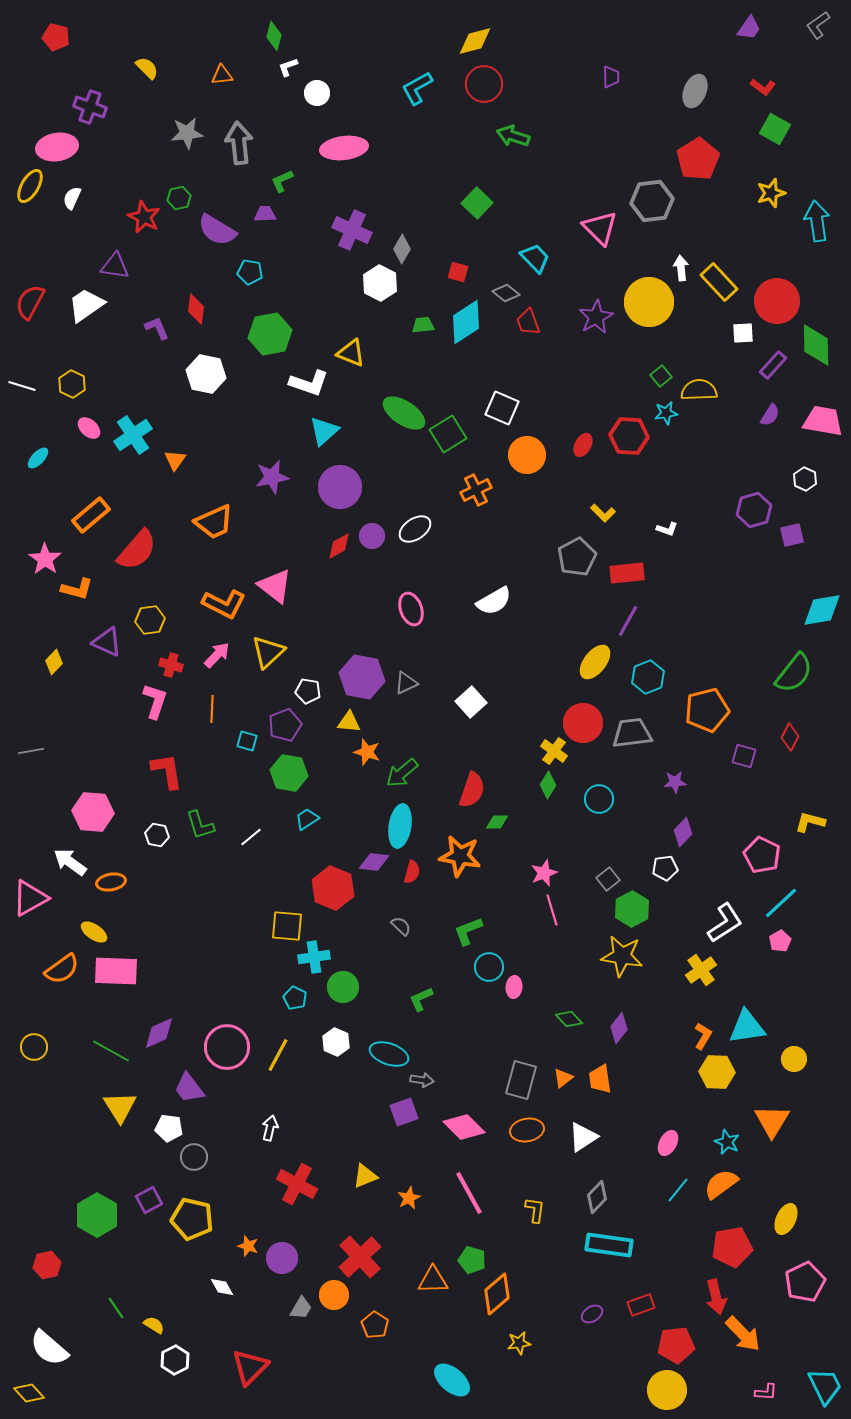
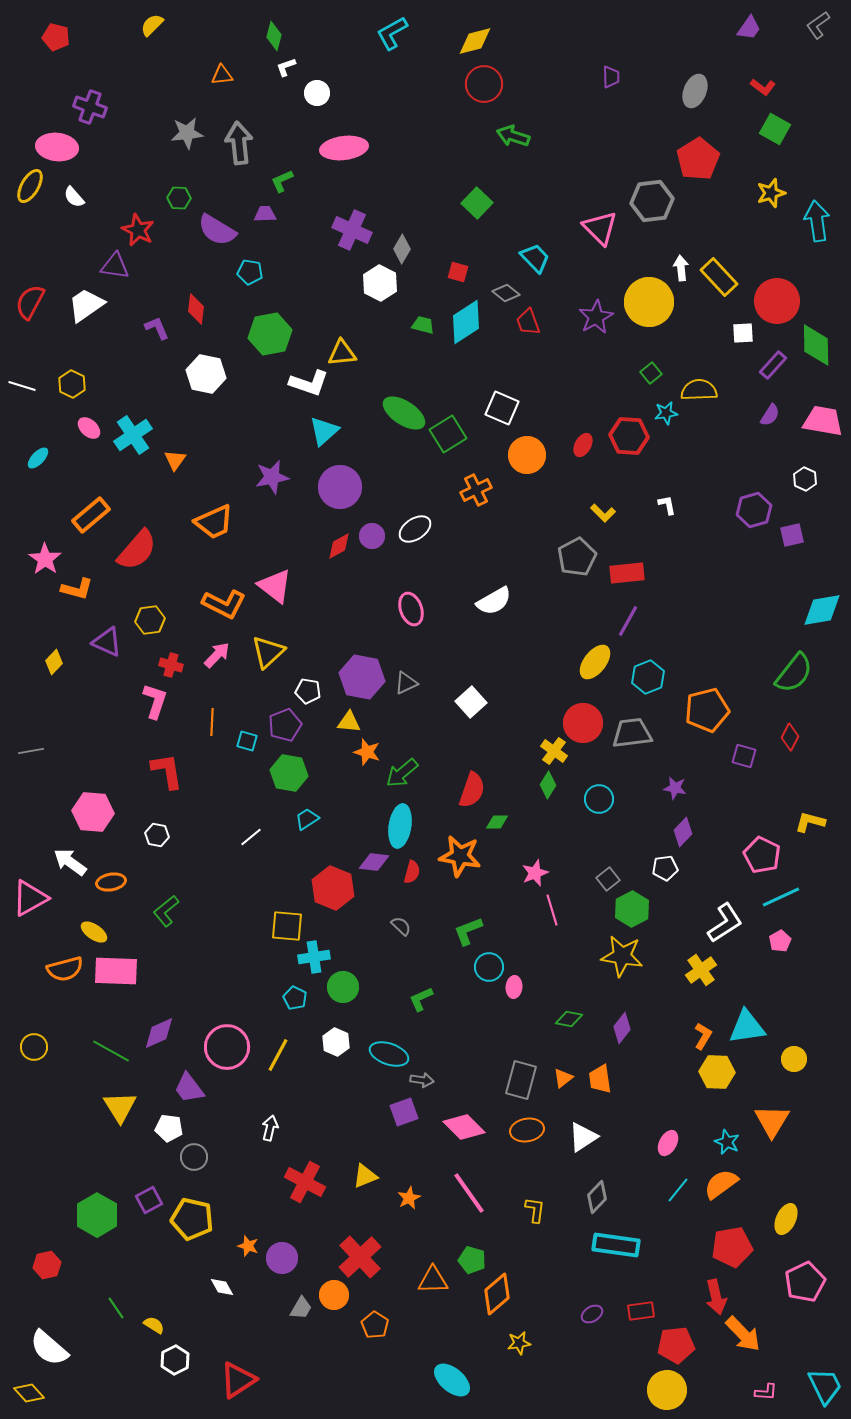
white L-shape at (288, 67): moved 2 px left
yellow semicircle at (147, 68): moved 5 px right, 43 px up; rotated 90 degrees counterclockwise
cyan L-shape at (417, 88): moved 25 px left, 55 px up
pink ellipse at (57, 147): rotated 15 degrees clockwise
white semicircle at (72, 198): moved 2 px right, 1 px up; rotated 65 degrees counterclockwise
green hexagon at (179, 198): rotated 15 degrees clockwise
red star at (144, 217): moved 6 px left, 13 px down
yellow rectangle at (719, 282): moved 5 px up
green trapezoid at (423, 325): rotated 20 degrees clockwise
yellow triangle at (351, 353): moved 9 px left; rotated 28 degrees counterclockwise
green square at (661, 376): moved 10 px left, 3 px up
white L-shape at (667, 529): moved 24 px up; rotated 120 degrees counterclockwise
orange line at (212, 709): moved 13 px down
purple star at (675, 782): moved 6 px down; rotated 15 degrees clockwise
green L-shape at (200, 825): moved 34 px left, 86 px down; rotated 68 degrees clockwise
pink star at (544, 873): moved 9 px left
cyan line at (781, 903): moved 6 px up; rotated 18 degrees clockwise
orange semicircle at (62, 969): moved 3 px right; rotated 21 degrees clockwise
green diamond at (569, 1019): rotated 36 degrees counterclockwise
purple diamond at (619, 1028): moved 3 px right
red cross at (297, 1184): moved 8 px right, 2 px up
pink line at (469, 1193): rotated 6 degrees counterclockwise
cyan rectangle at (609, 1245): moved 7 px right
red rectangle at (641, 1305): moved 6 px down; rotated 12 degrees clockwise
red triangle at (250, 1367): moved 12 px left, 13 px down; rotated 12 degrees clockwise
